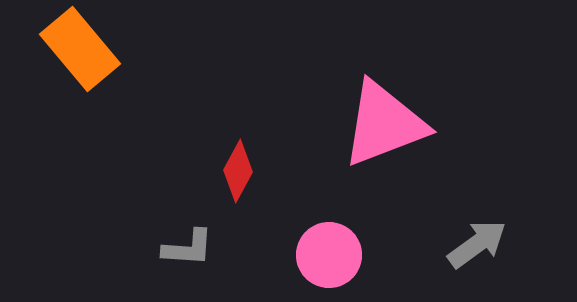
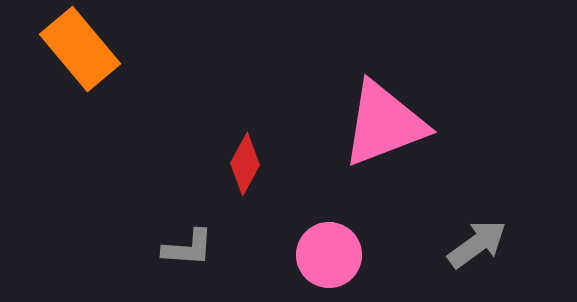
red diamond: moved 7 px right, 7 px up
